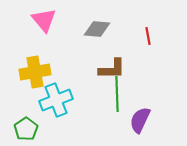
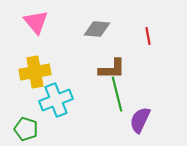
pink triangle: moved 8 px left, 2 px down
green line: rotated 12 degrees counterclockwise
green pentagon: rotated 20 degrees counterclockwise
